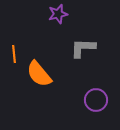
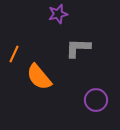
gray L-shape: moved 5 px left
orange line: rotated 30 degrees clockwise
orange semicircle: moved 3 px down
